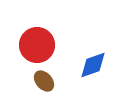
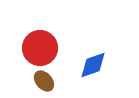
red circle: moved 3 px right, 3 px down
